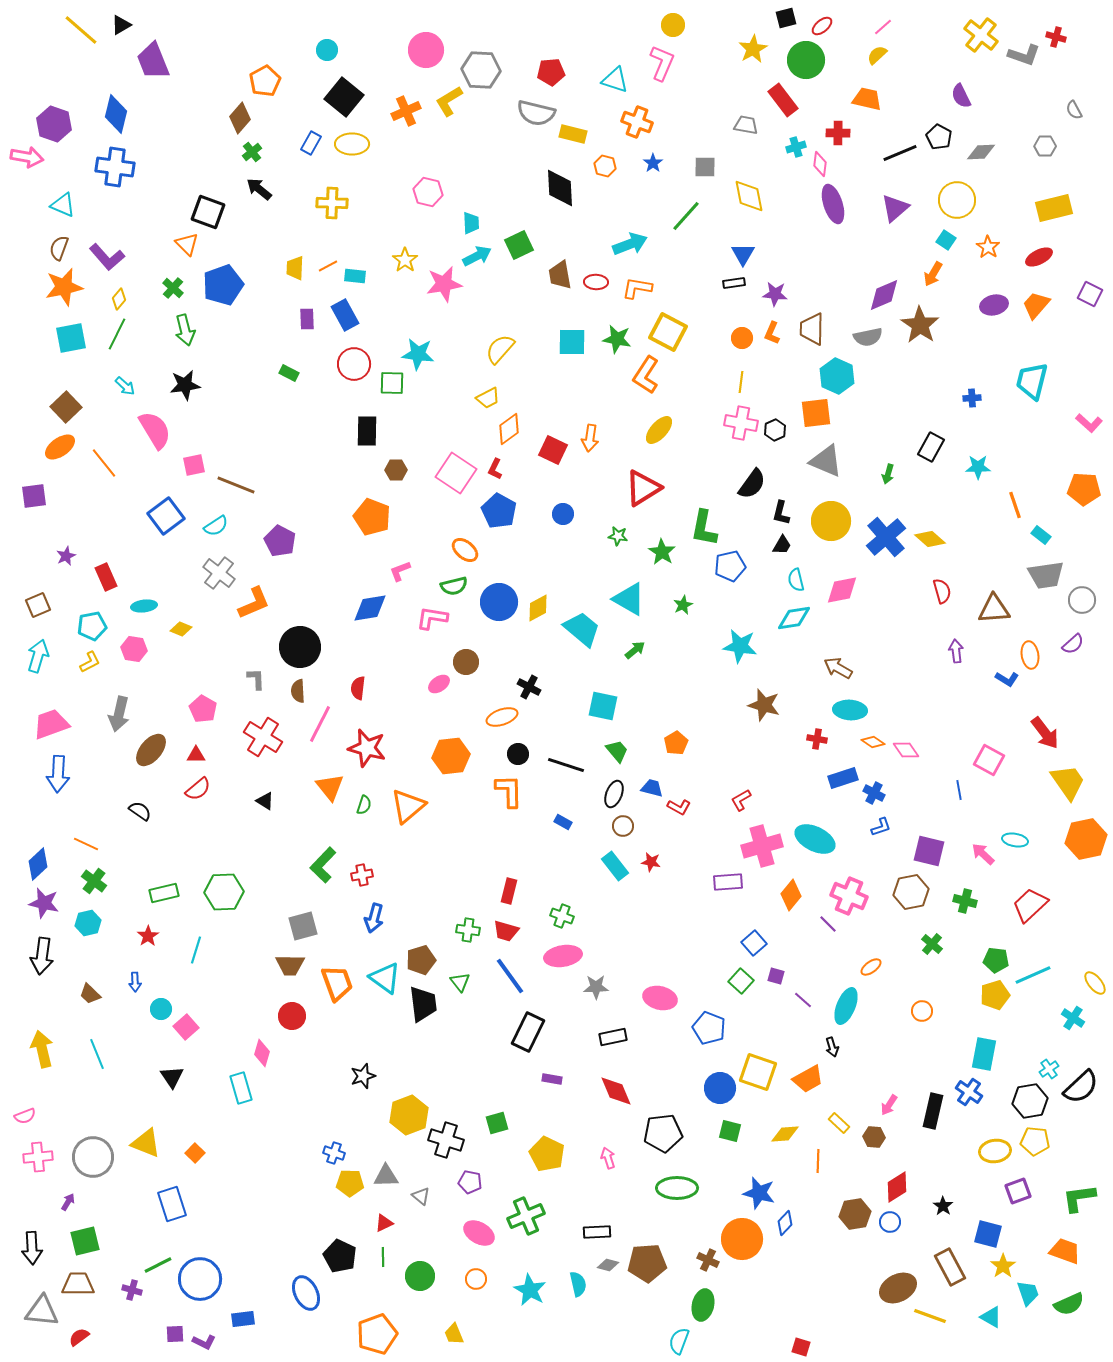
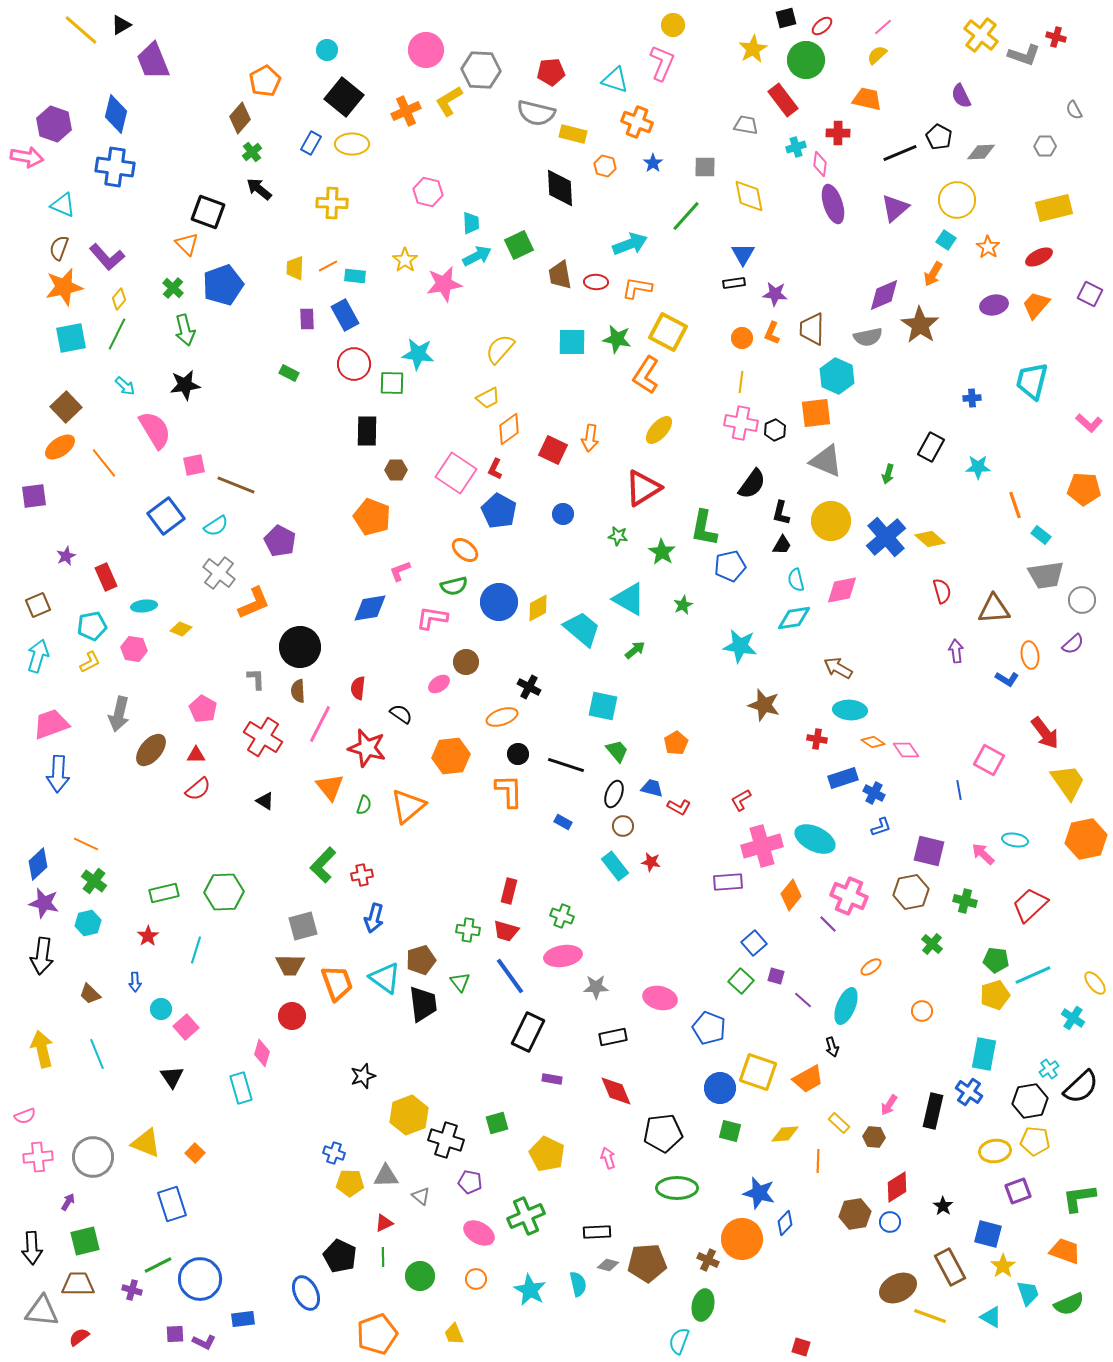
black semicircle at (140, 811): moved 261 px right, 97 px up
